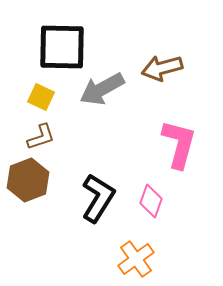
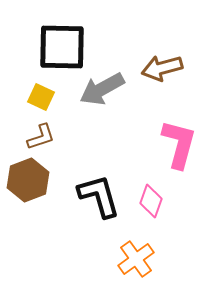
black L-shape: moved 1 px right, 2 px up; rotated 48 degrees counterclockwise
